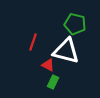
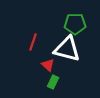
green pentagon: rotated 15 degrees counterclockwise
white triangle: moved 1 px right, 2 px up
red triangle: rotated 16 degrees clockwise
